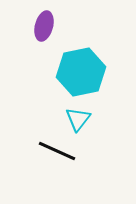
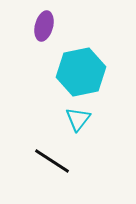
black line: moved 5 px left, 10 px down; rotated 9 degrees clockwise
